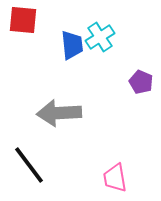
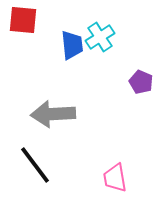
gray arrow: moved 6 px left, 1 px down
black line: moved 6 px right
